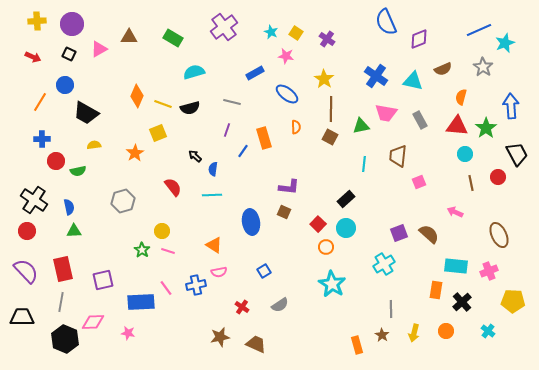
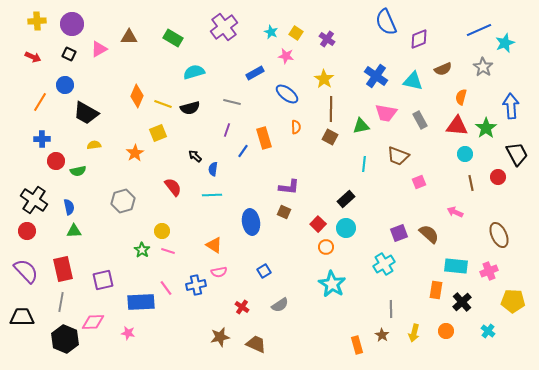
brown trapezoid at (398, 156): rotated 75 degrees counterclockwise
